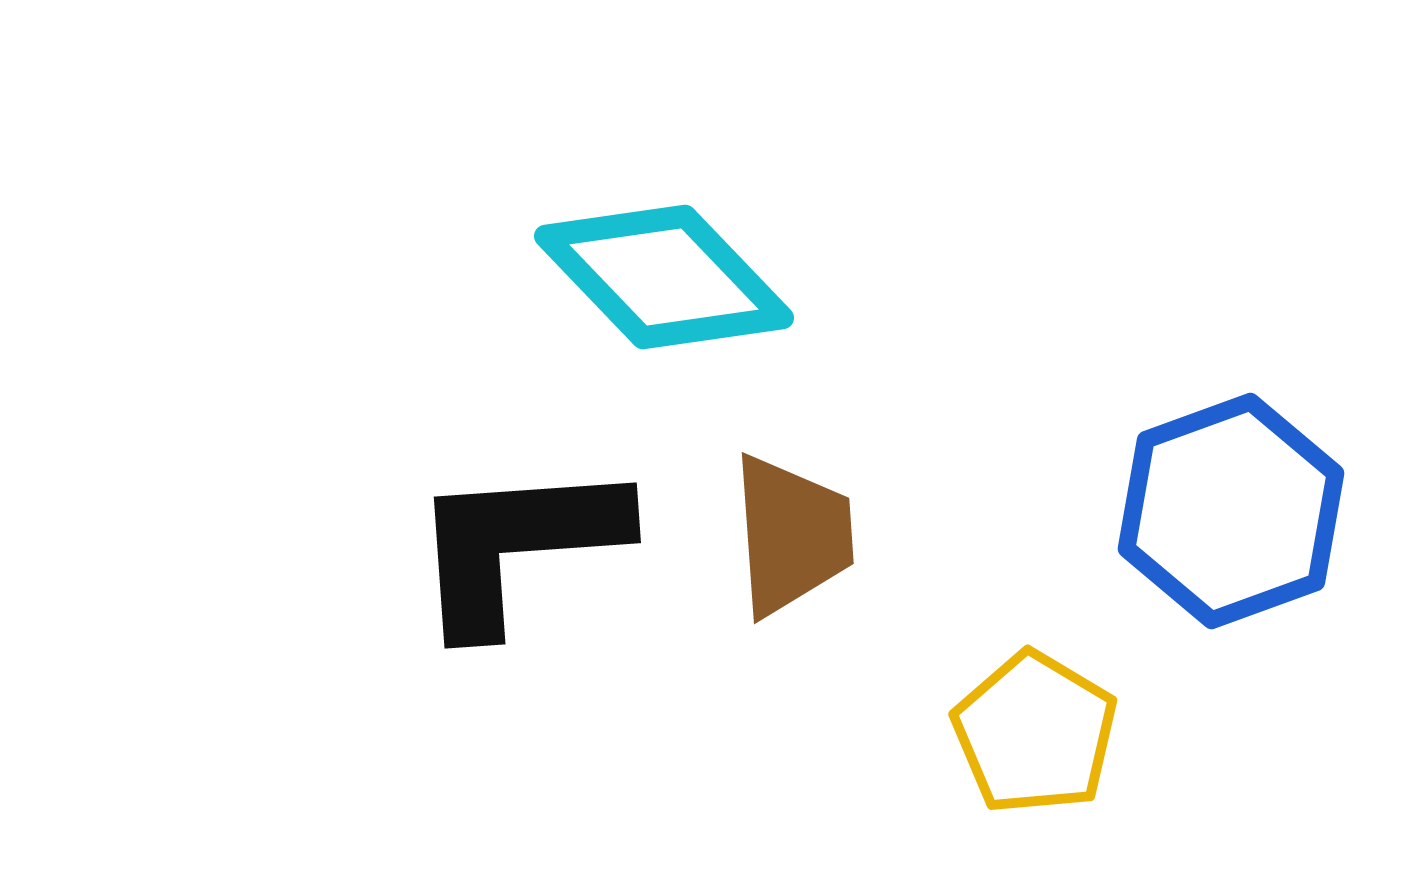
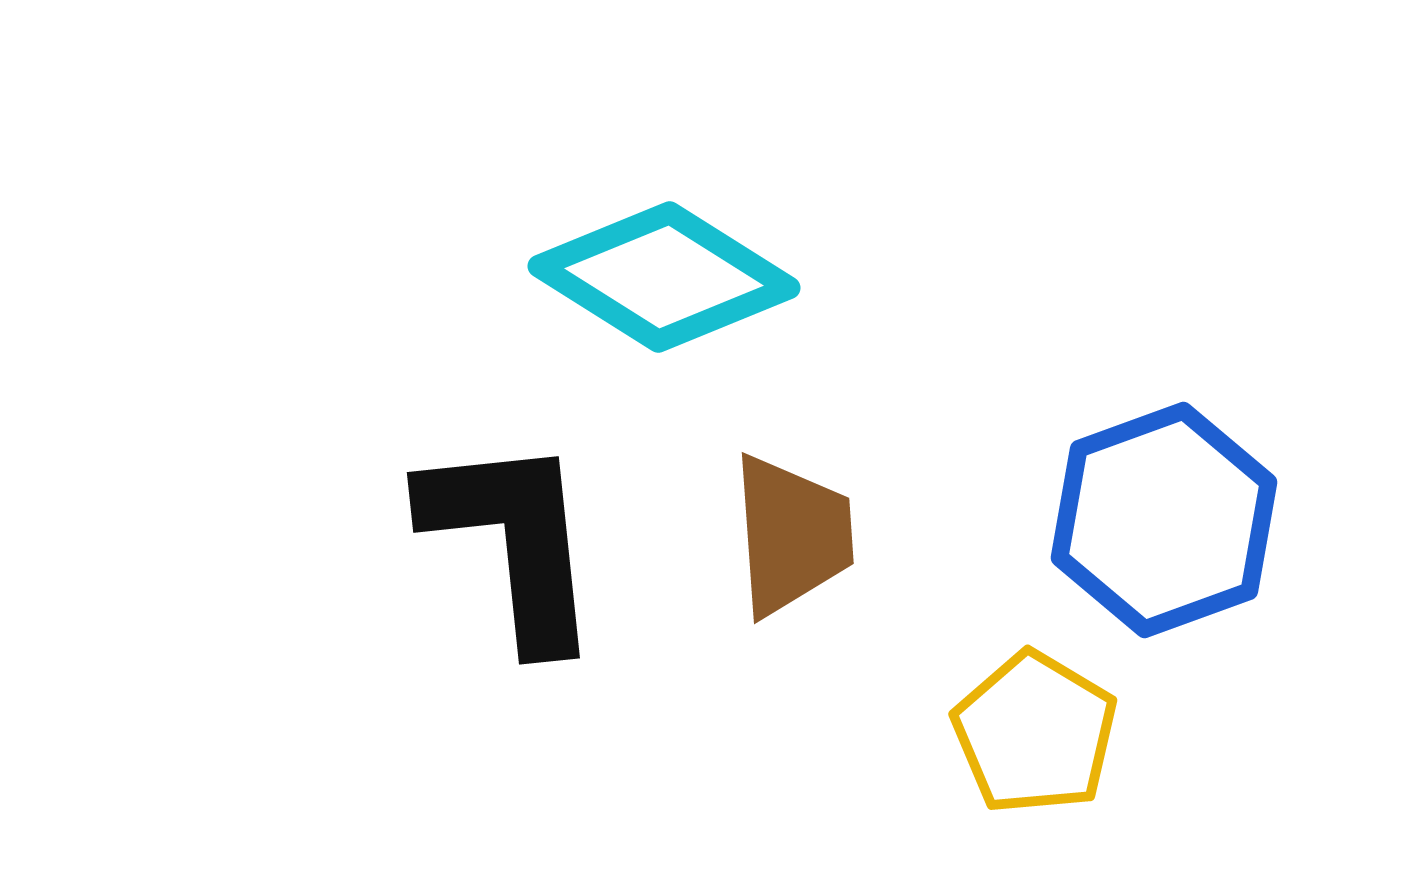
cyan diamond: rotated 14 degrees counterclockwise
blue hexagon: moved 67 px left, 9 px down
black L-shape: moved 4 px left, 4 px up; rotated 88 degrees clockwise
